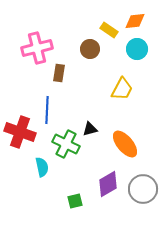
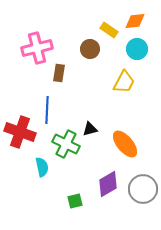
yellow trapezoid: moved 2 px right, 7 px up
